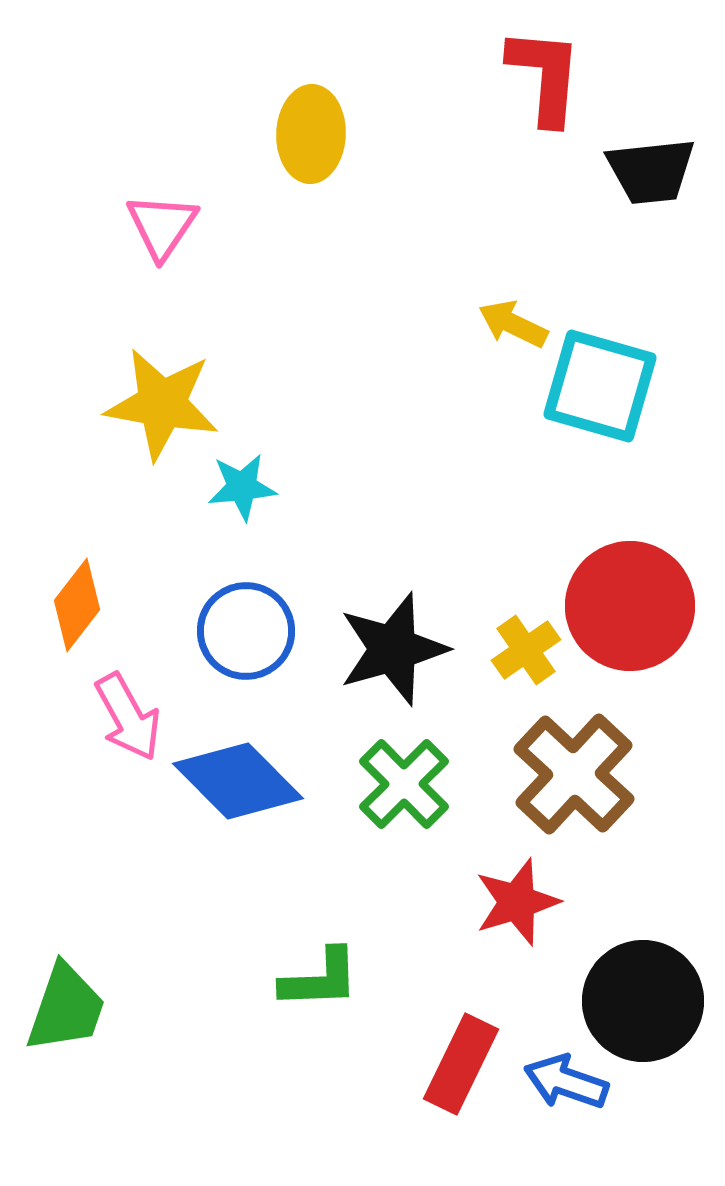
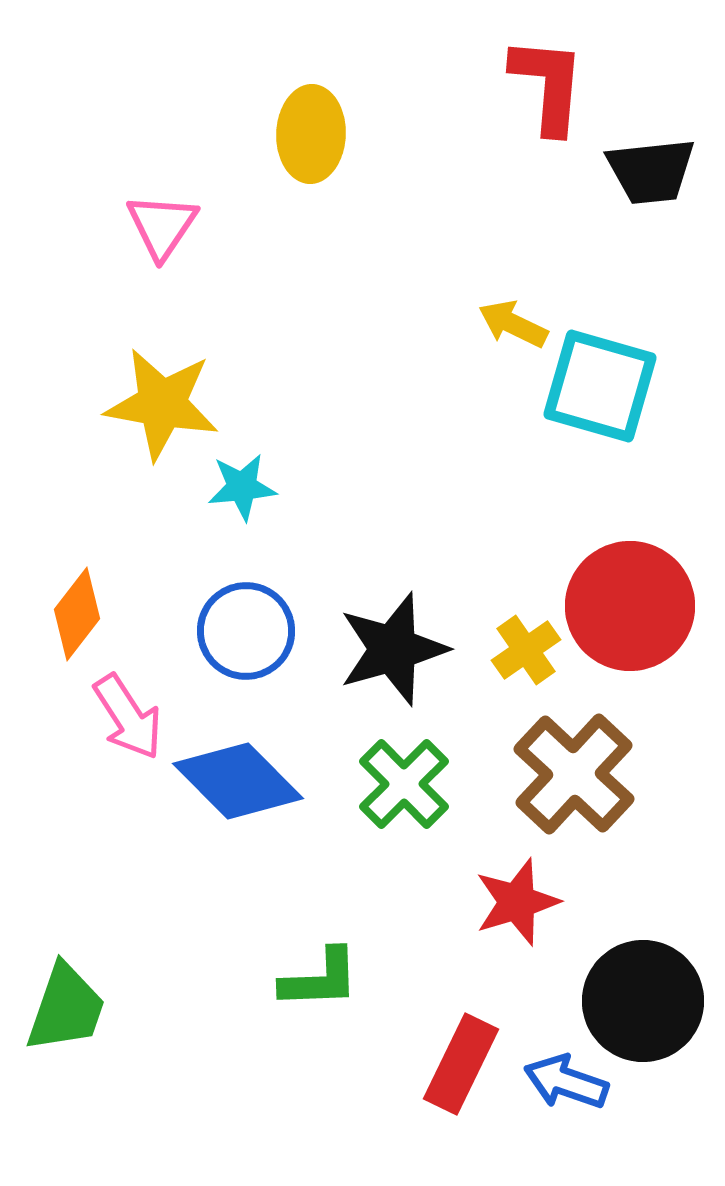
red L-shape: moved 3 px right, 9 px down
orange diamond: moved 9 px down
pink arrow: rotated 4 degrees counterclockwise
